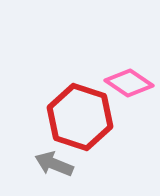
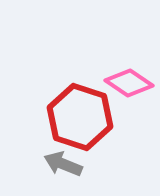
gray arrow: moved 9 px right
